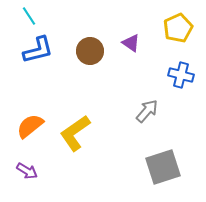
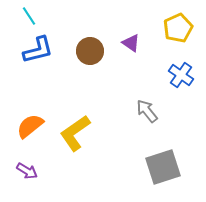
blue cross: rotated 20 degrees clockwise
gray arrow: rotated 80 degrees counterclockwise
